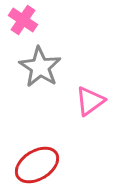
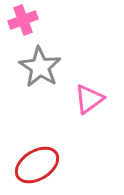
pink cross: rotated 36 degrees clockwise
pink triangle: moved 1 px left, 2 px up
